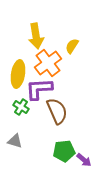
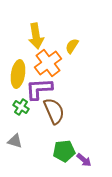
brown semicircle: moved 3 px left
